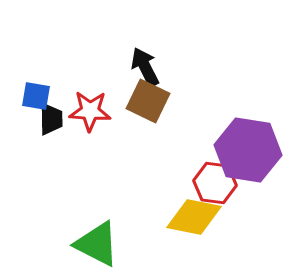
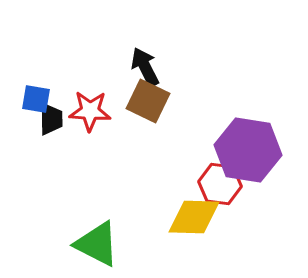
blue square: moved 3 px down
red hexagon: moved 5 px right, 1 px down
yellow diamond: rotated 10 degrees counterclockwise
